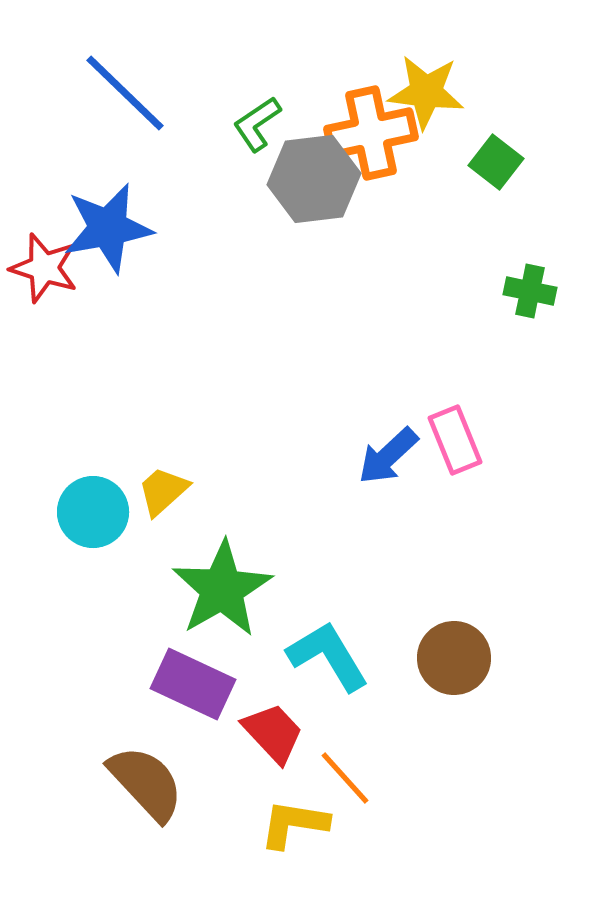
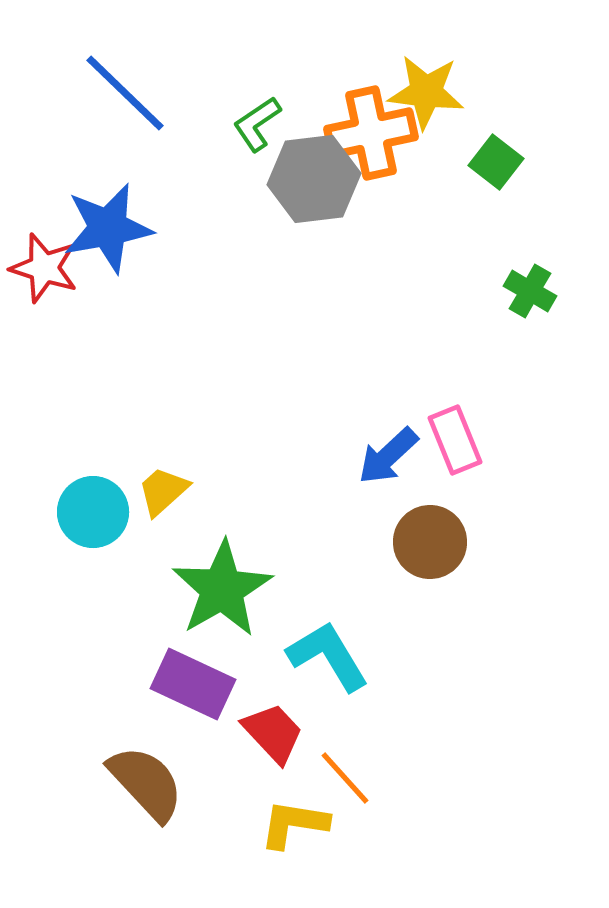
green cross: rotated 18 degrees clockwise
brown circle: moved 24 px left, 116 px up
